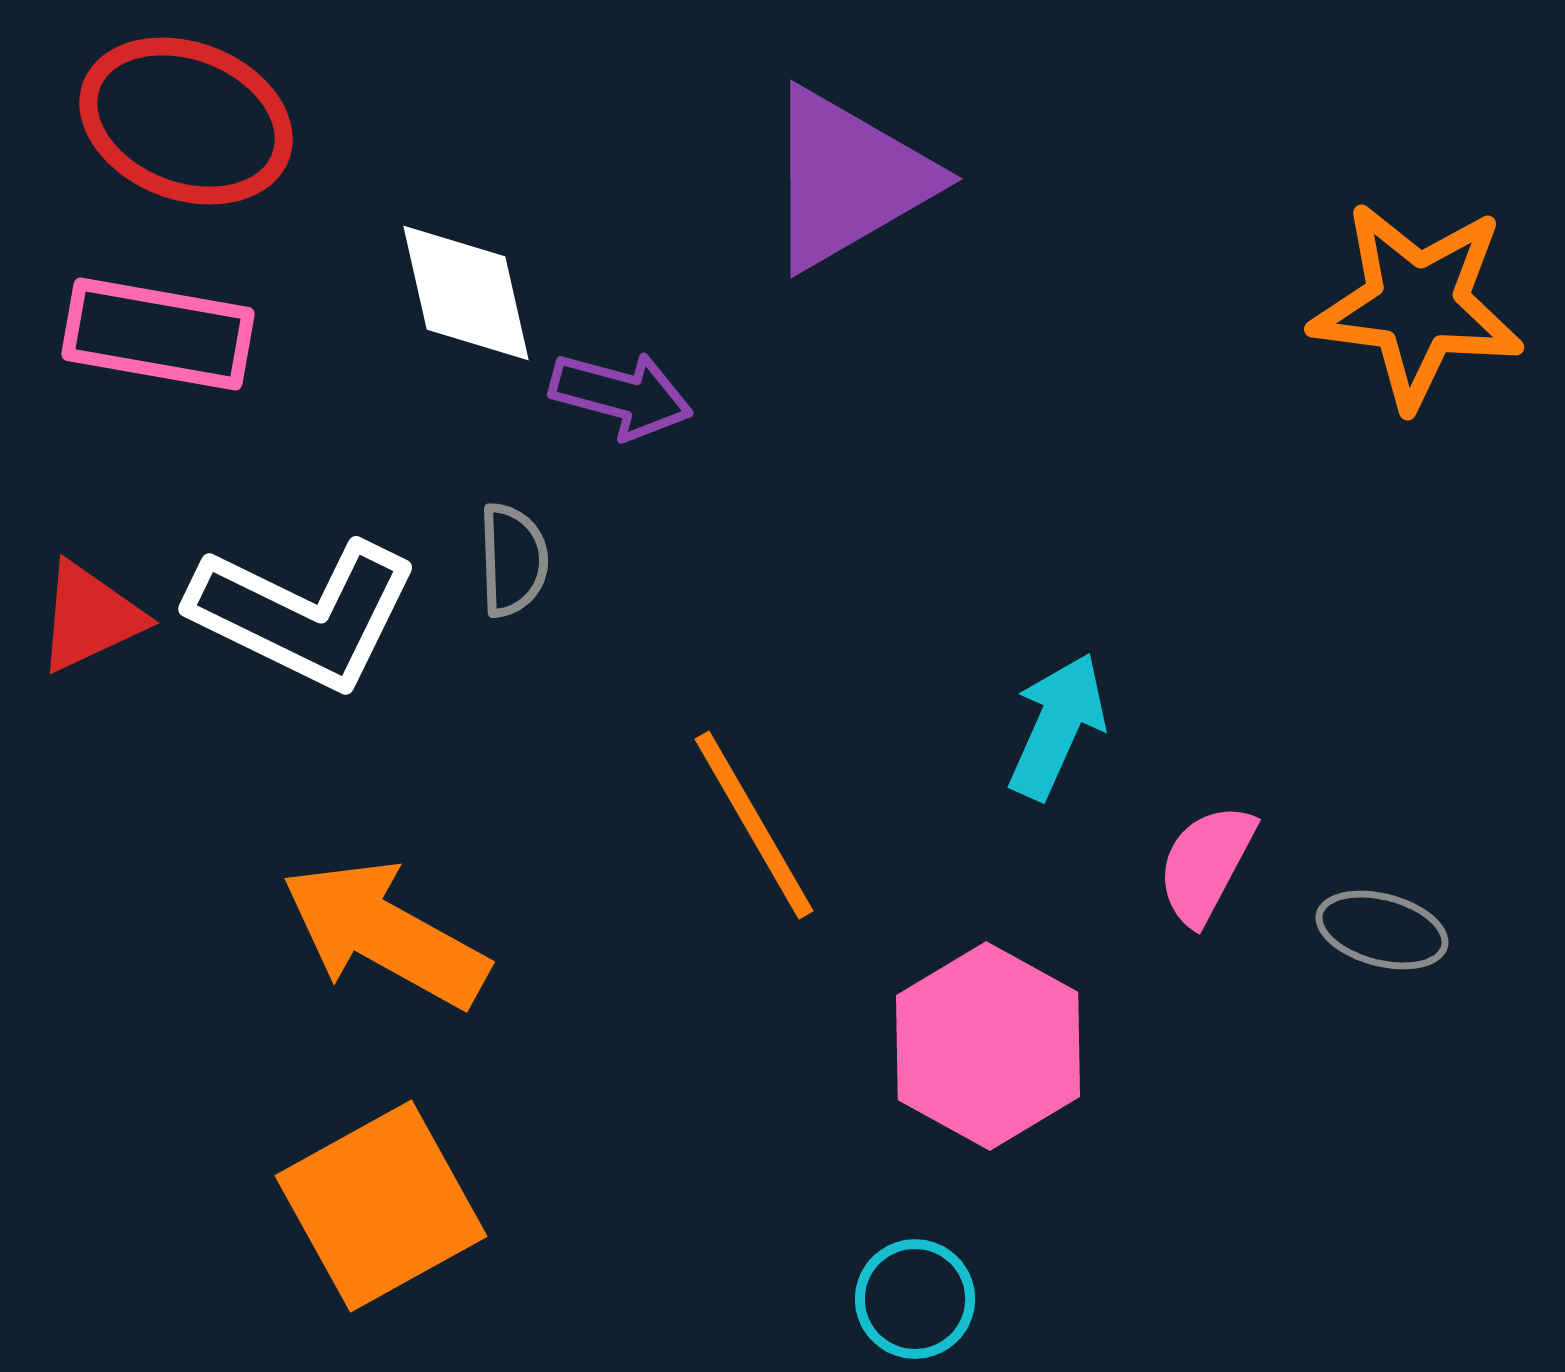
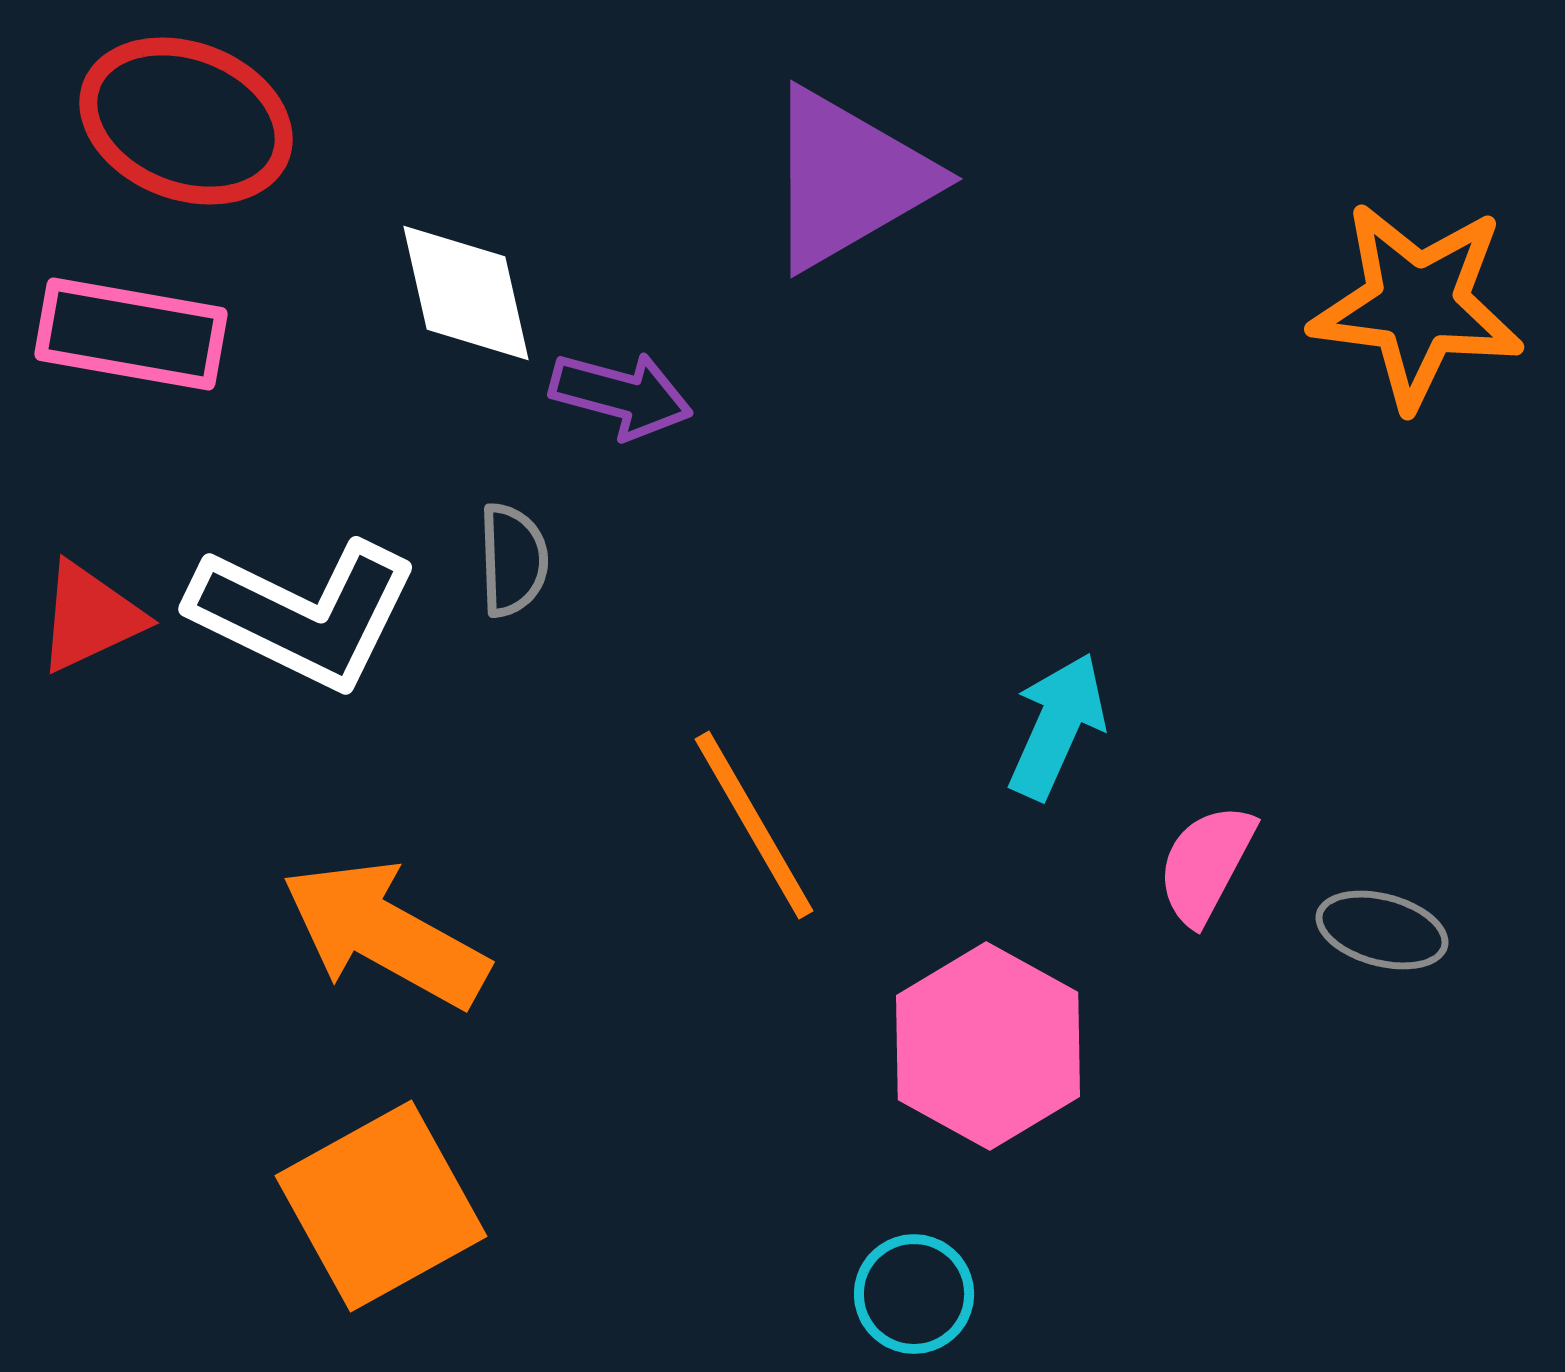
pink rectangle: moved 27 px left
cyan circle: moved 1 px left, 5 px up
